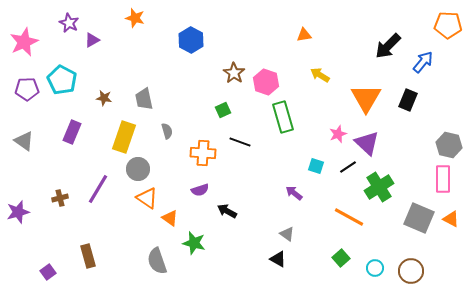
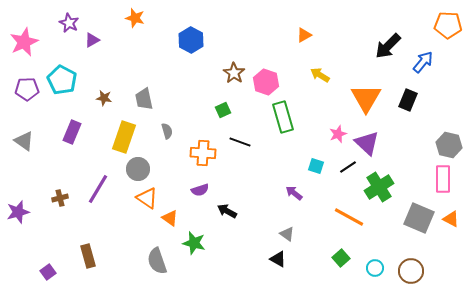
orange triangle at (304, 35): rotated 21 degrees counterclockwise
